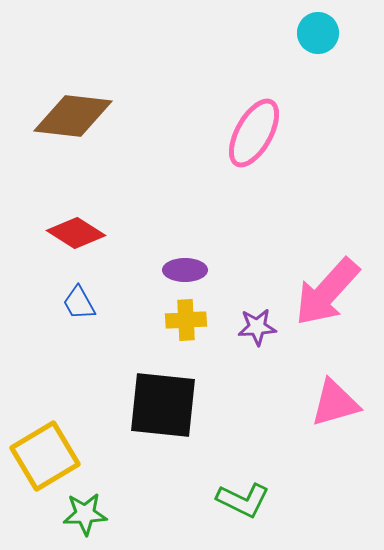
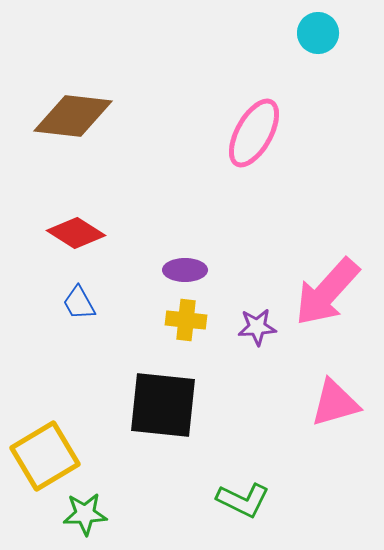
yellow cross: rotated 9 degrees clockwise
